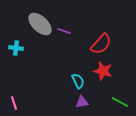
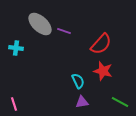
pink line: moved 1 px down
